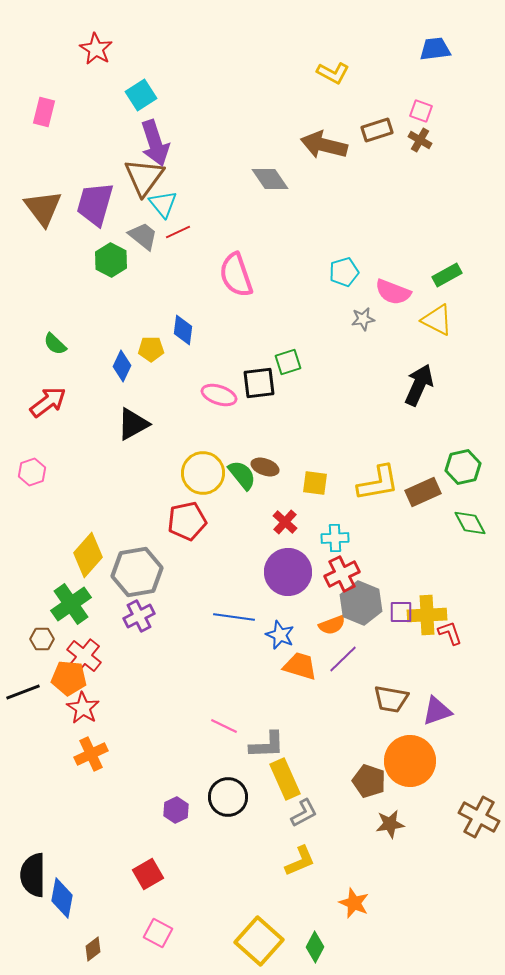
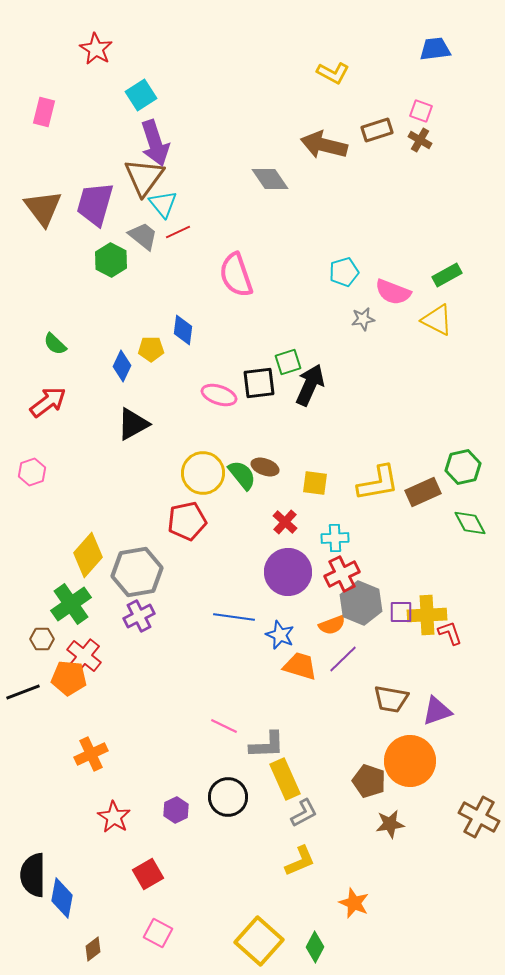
black arrow at (419, 385): moved 109 px left
red star at (83, 708): moved 31 px right, 109 px down
